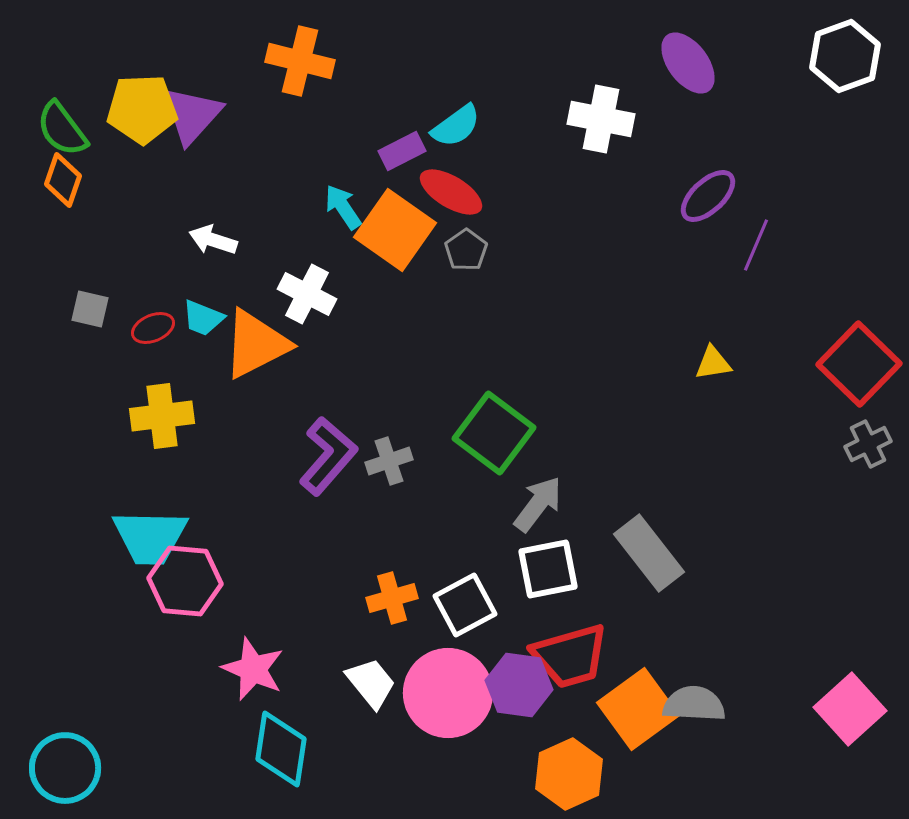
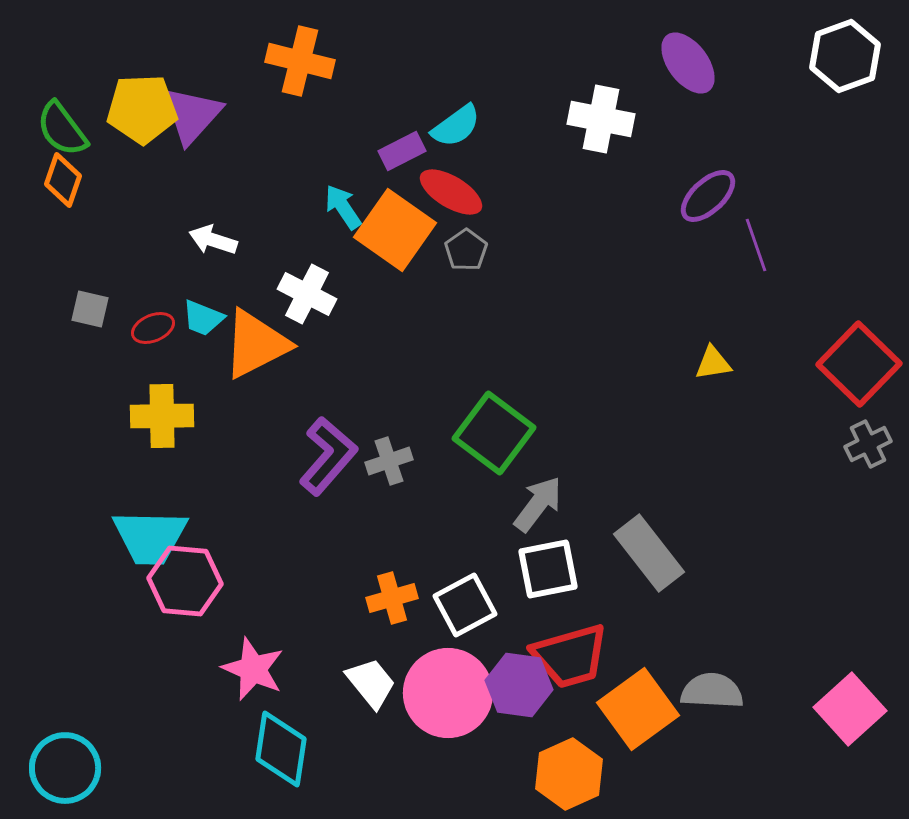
purple line at (756, 245): rotated 42 degrees counterclockwise
yellow cross at (162, 416): rotated 6 degrees clockwise
gray semicircle at (694, 704): moved 18 px right, 13 px up
